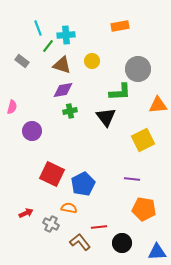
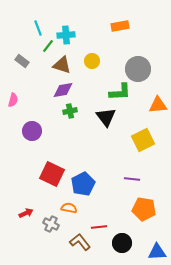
pink semicircle: moved 1 px right, 7 px up
